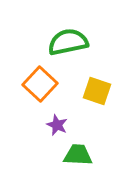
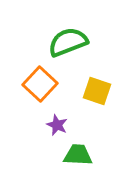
green semicircle: rotated 9 degrees counterclockwise
